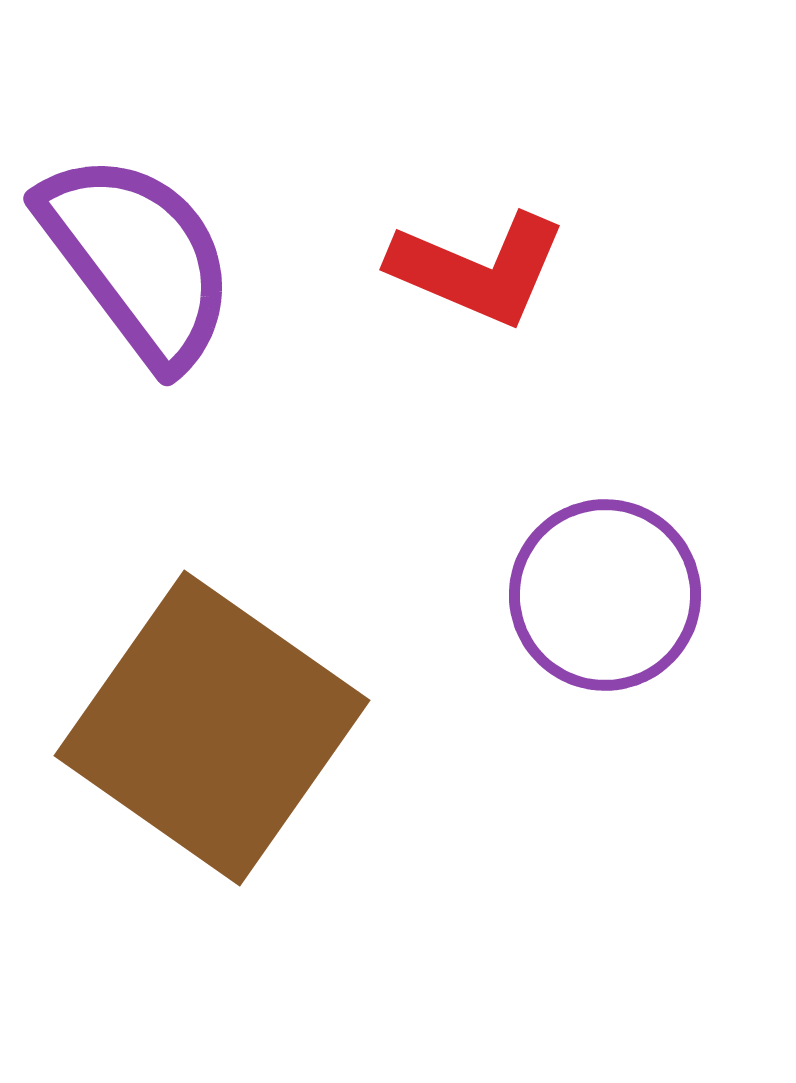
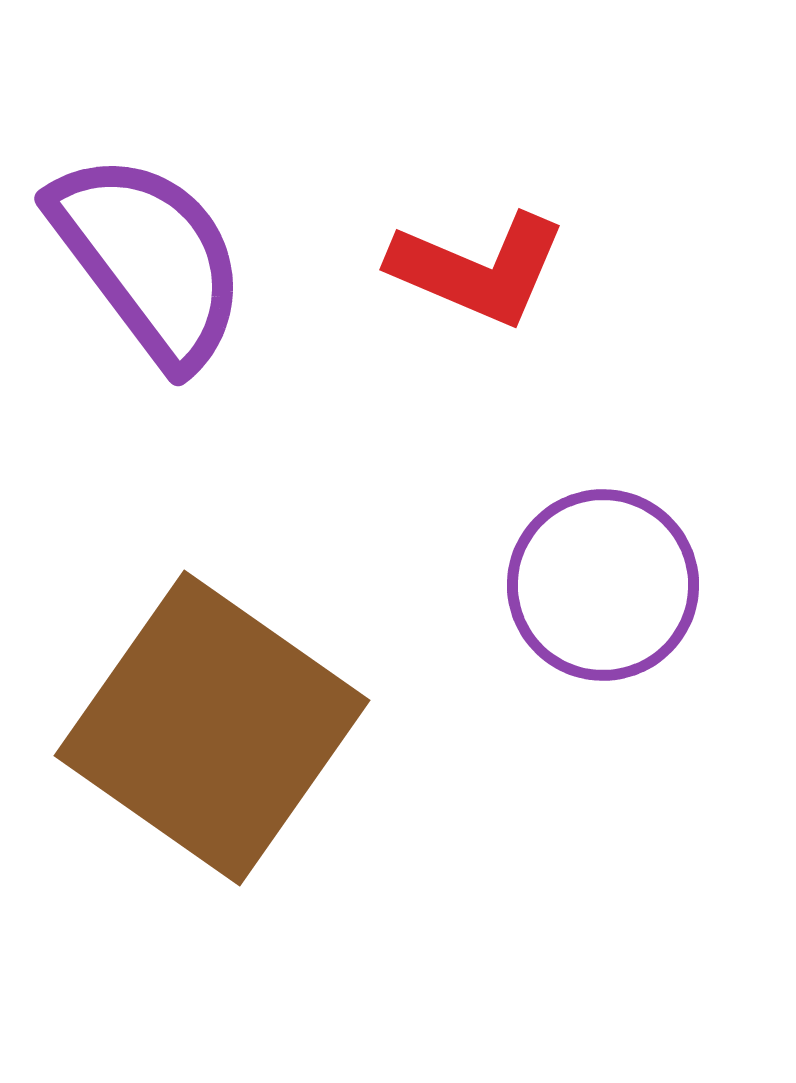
purple semicircle: moved 11 px right
purple circle: moved 2 px left, 10 px up
